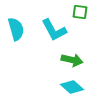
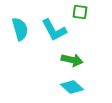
cyan semicircle: moved 4 px right
